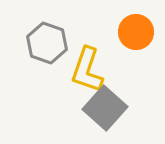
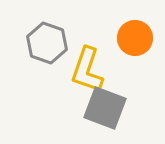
orange circle: moved 1 px left, 6 px down
gray square: rotated 21 degrees counterclockwise
